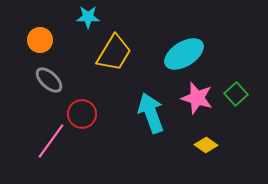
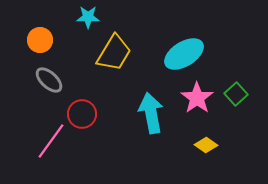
pink star: rotated 20 degrees clockwise
cyan arrow: rotated 9 degrees clockwise
